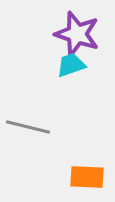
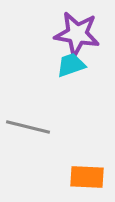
purple star: rotated 9 degrees counterclockwise
